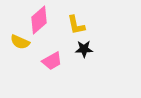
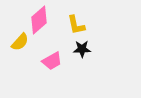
yellow semicircle: rotated 72 degrees counterclockwise
black star: moved 2 px left
